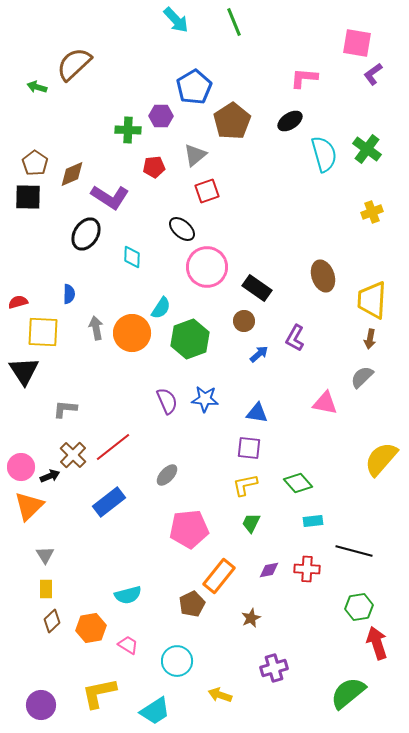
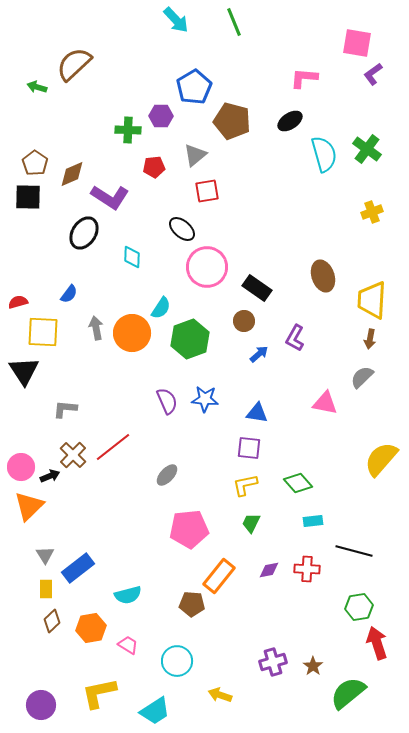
brown pentagon at (232, 121): rotated 24 degrees counterclockwise
red square at (207, 191): rotated 10 degrees clockwise
black ellipse at (86, 234): moved 2 px left, 1 px up
blue semicircle at (69, 294): rotated 36 degrees clockwise
blue rectangle at (109, 502): moved 31 px left, 66 px down
brown pentagon at (192, 604): rotated 30 degrees clockwise
brown star at (251, 618): moved 62 px right, 48 px down; rotated 12 degrees counterclockwise
purple cross at (274, 668): moved 1 px left, 6 px up
